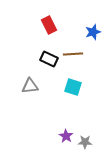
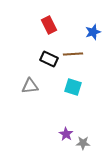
purple star: moved 2 px up
gray star: moved 2 px left, 1 px down
